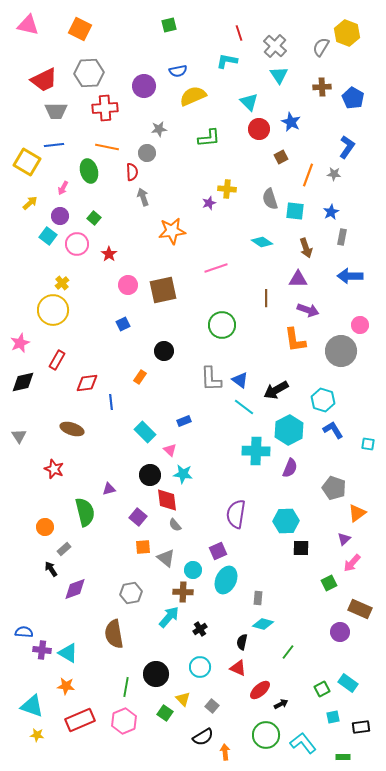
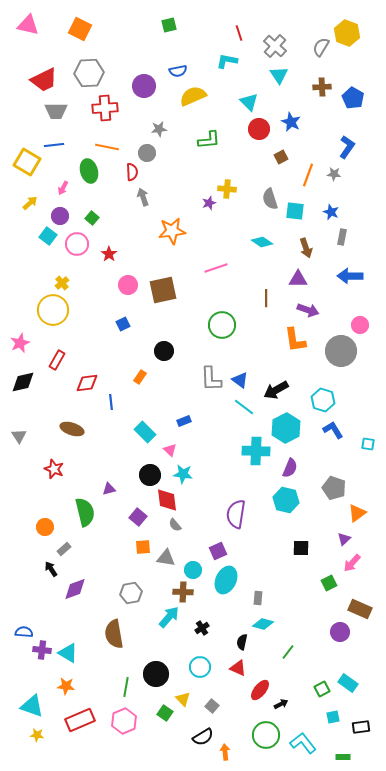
green L-shape at (209, 138): moved 2 px down
blue star at (331, 212): rotated 21 degrees counterclockwise
green square at (94, 218): moved 2 px left
cyan hexagon at (289, 430): moved 3 px left, 2 px up
cyan hexagon at (286, 521): moved 21 px up; rotated 15 degrees clockwise
gray triangle at (166, 558): rotated 30 degrees counterclockwise
black cross at (200, 629): moved 2 px right, 1 px up
red ellipse at (260, 690): rotated 10 degrees counterclockwise
